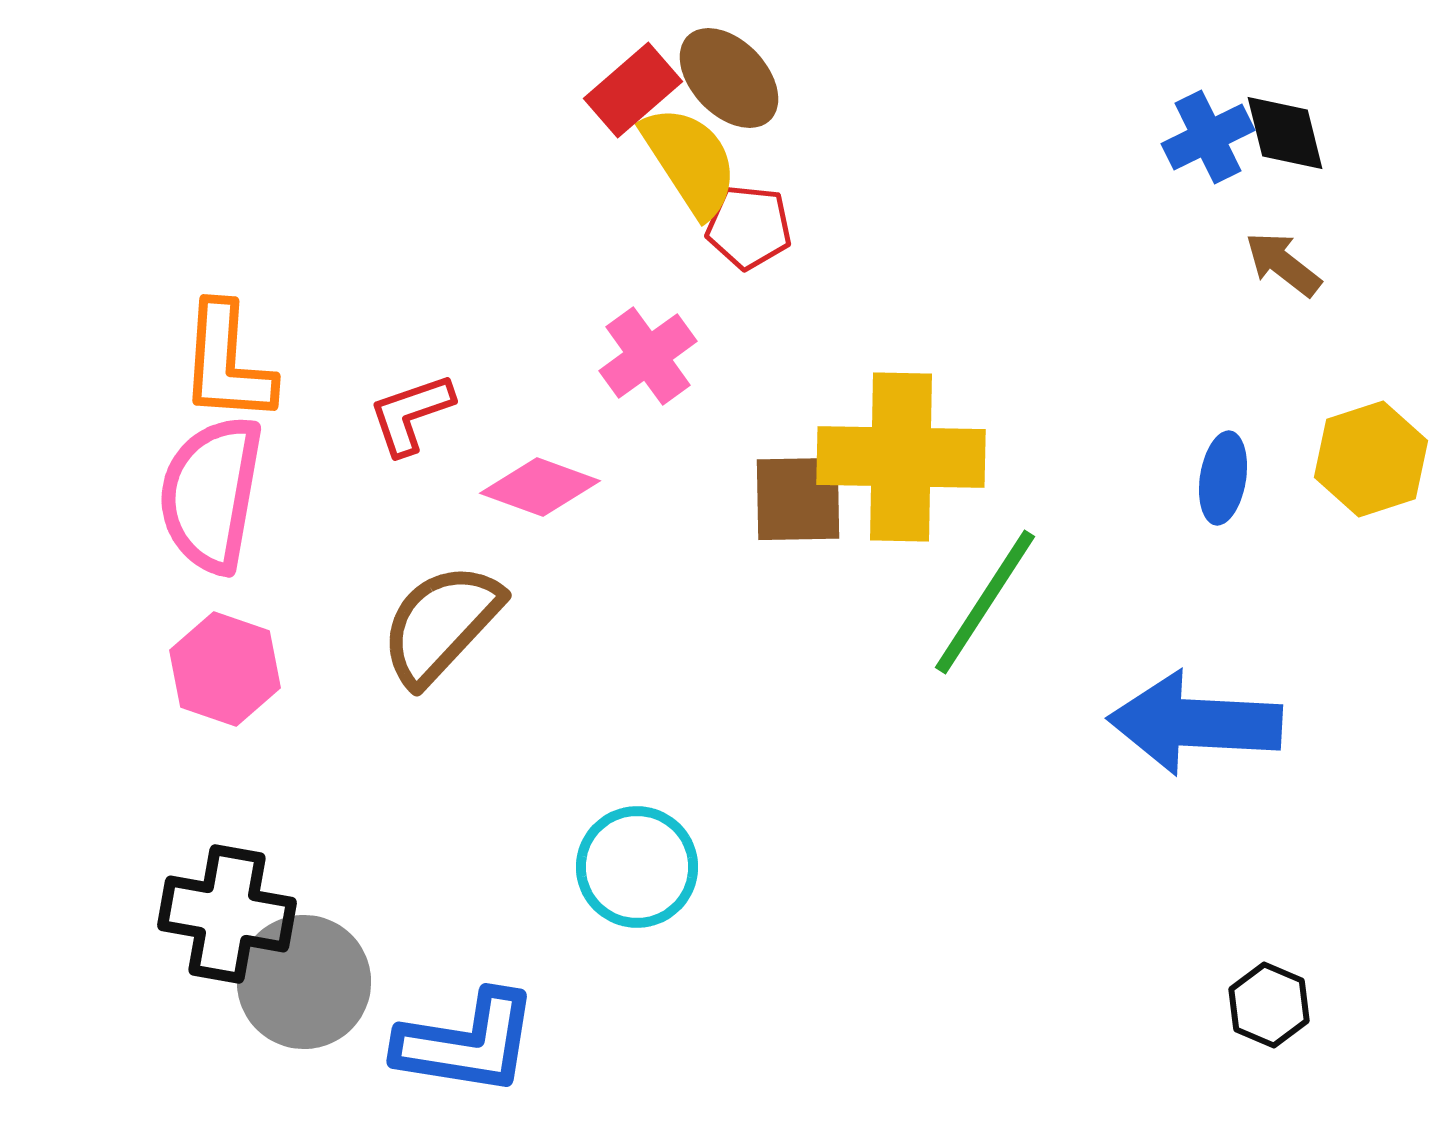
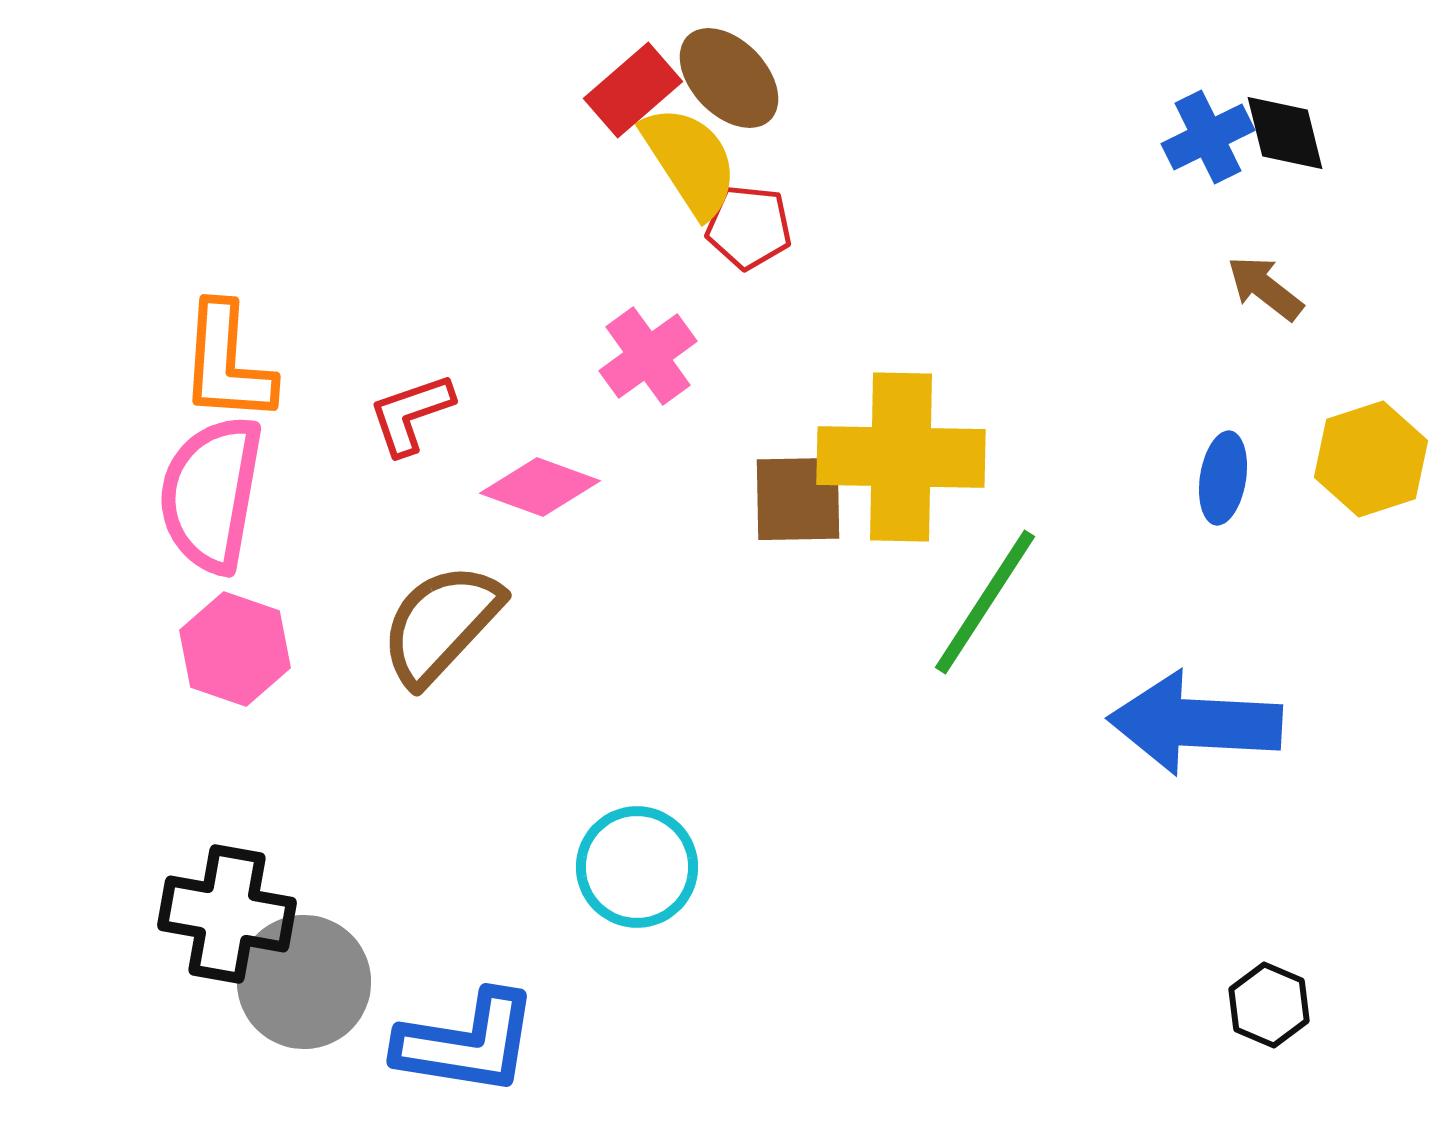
brown arrow: moved 18 px left, 24 px down
pink hexagon: moved 10 px right, 20 px up
